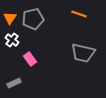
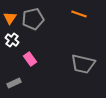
gray trapezoid: moved 11 px down
